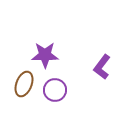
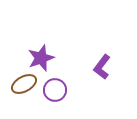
purple star: moved 4 px left, 3 px down; rotated 20 degrees counterclockwise
brown ellipse: rotated 40 degrees clockwise
